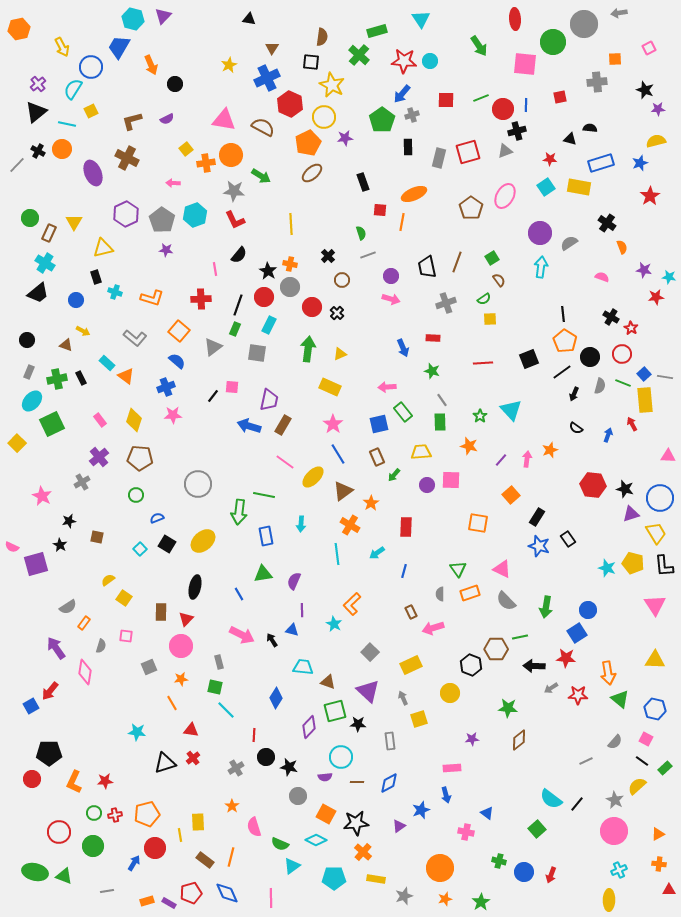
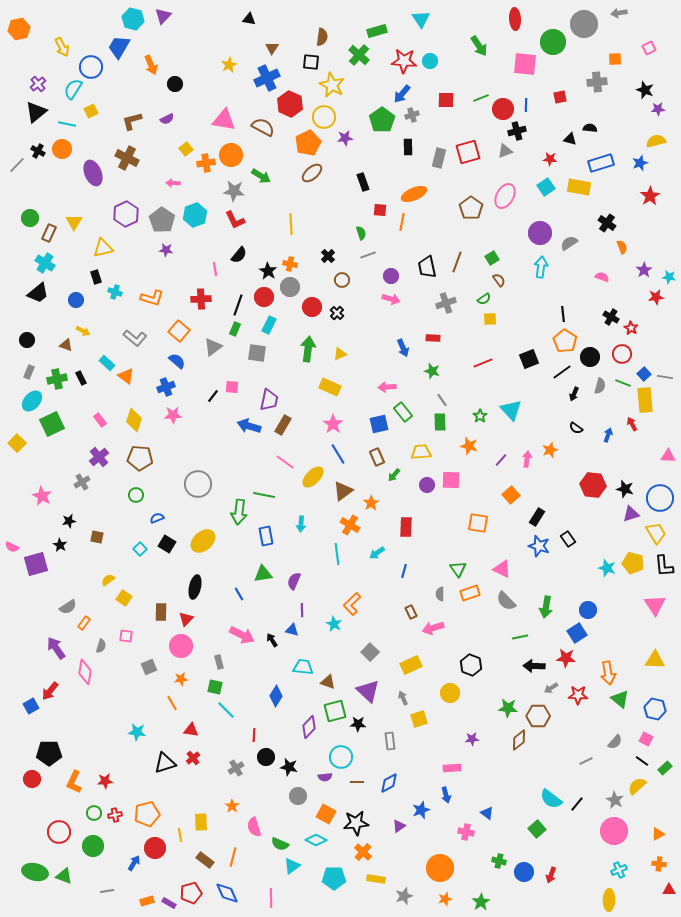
purple star at (644, 270): rotated 28 degrees clockwise
red line at (483, 363): rotated 18 degrees counterclockwise
brown hexagon at (496, 649): moved 42 px right, 67 px down
blue diamond at (276, 698): moved 2 px up
yellow rectangle at (198, 822): moved 3 px right
orange line at (231, 857): moved 2 px right
